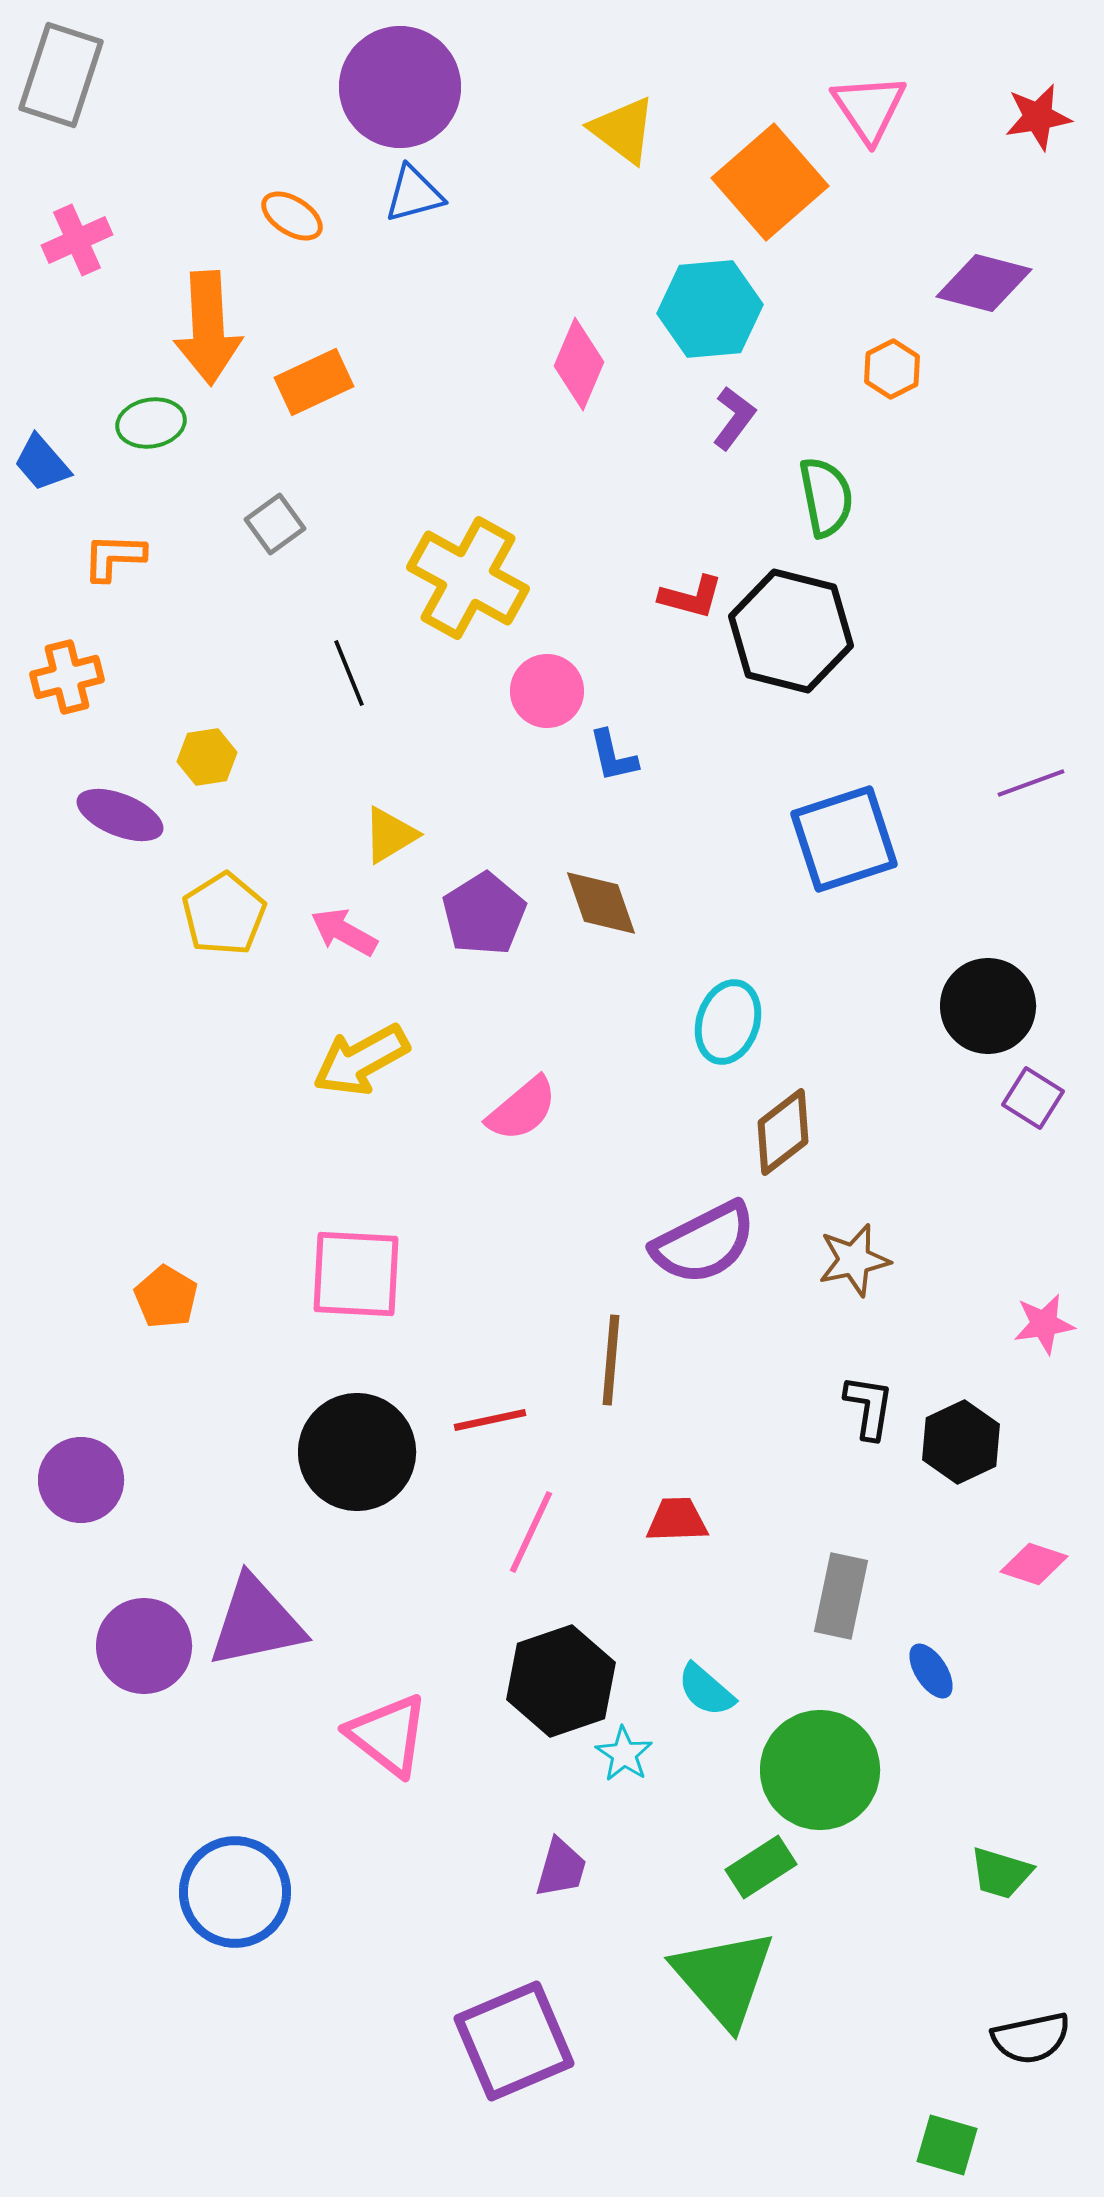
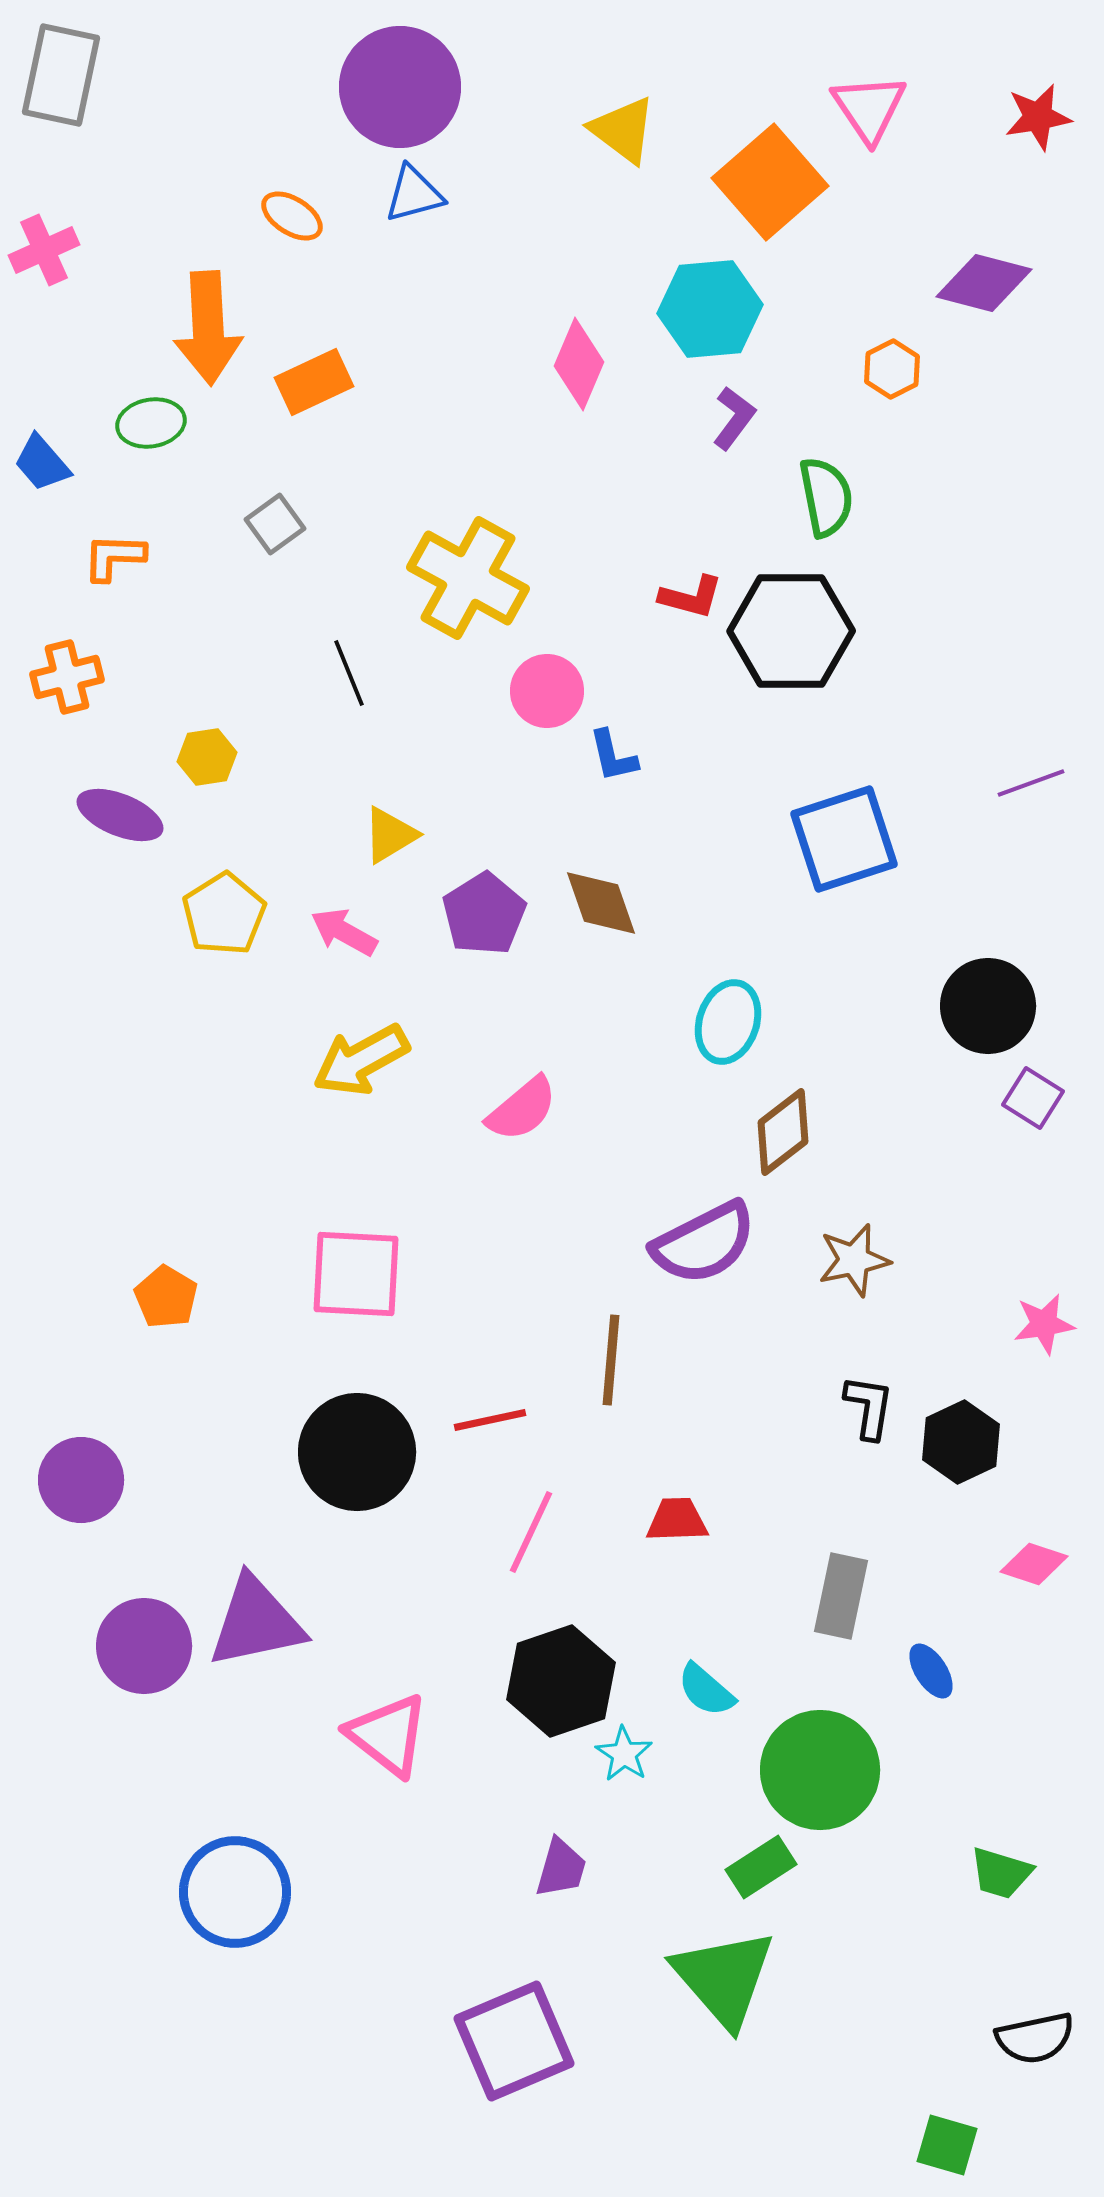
gray rectangle at (61, 75): rotated 6 degrees counterclockwise
pink cross at (77, 240): moved 33 px left, 10 px down
black hexagon at (791, 631): rotated 14 degrees counterclockwise
black semicircle at (1031, 2038): moved 4 px right
